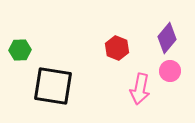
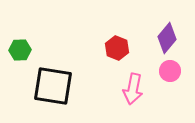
pink arrow: moved 7 px left
